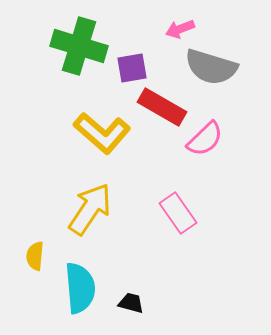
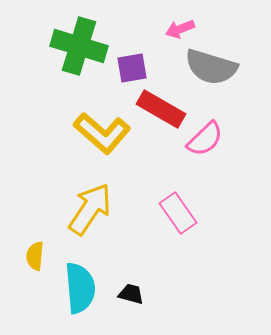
red rectangle: moved 1 px left, 2 px down
black trapezoid: moved 9 px up
